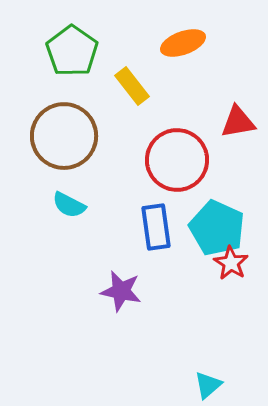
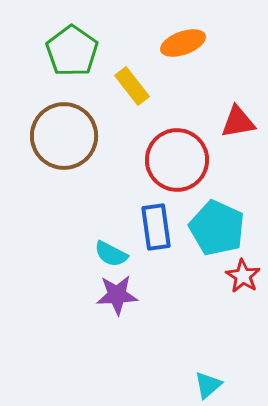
cyan semicircle: moved 42 px right, 49 px down
red star: moved 12 px right, 13 px down
purple star: moved 4 px left, 4 px down; rotated 15 degrees counterclockwise
